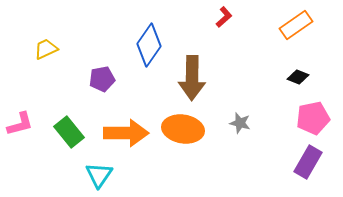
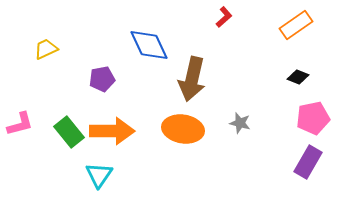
blue diamond: rotated 60 degrees counterclockwise
brown arrow: moved 1 px down; rotated 12 degrees clockwise
orange arrow: moved 14 px left, 2 px up
